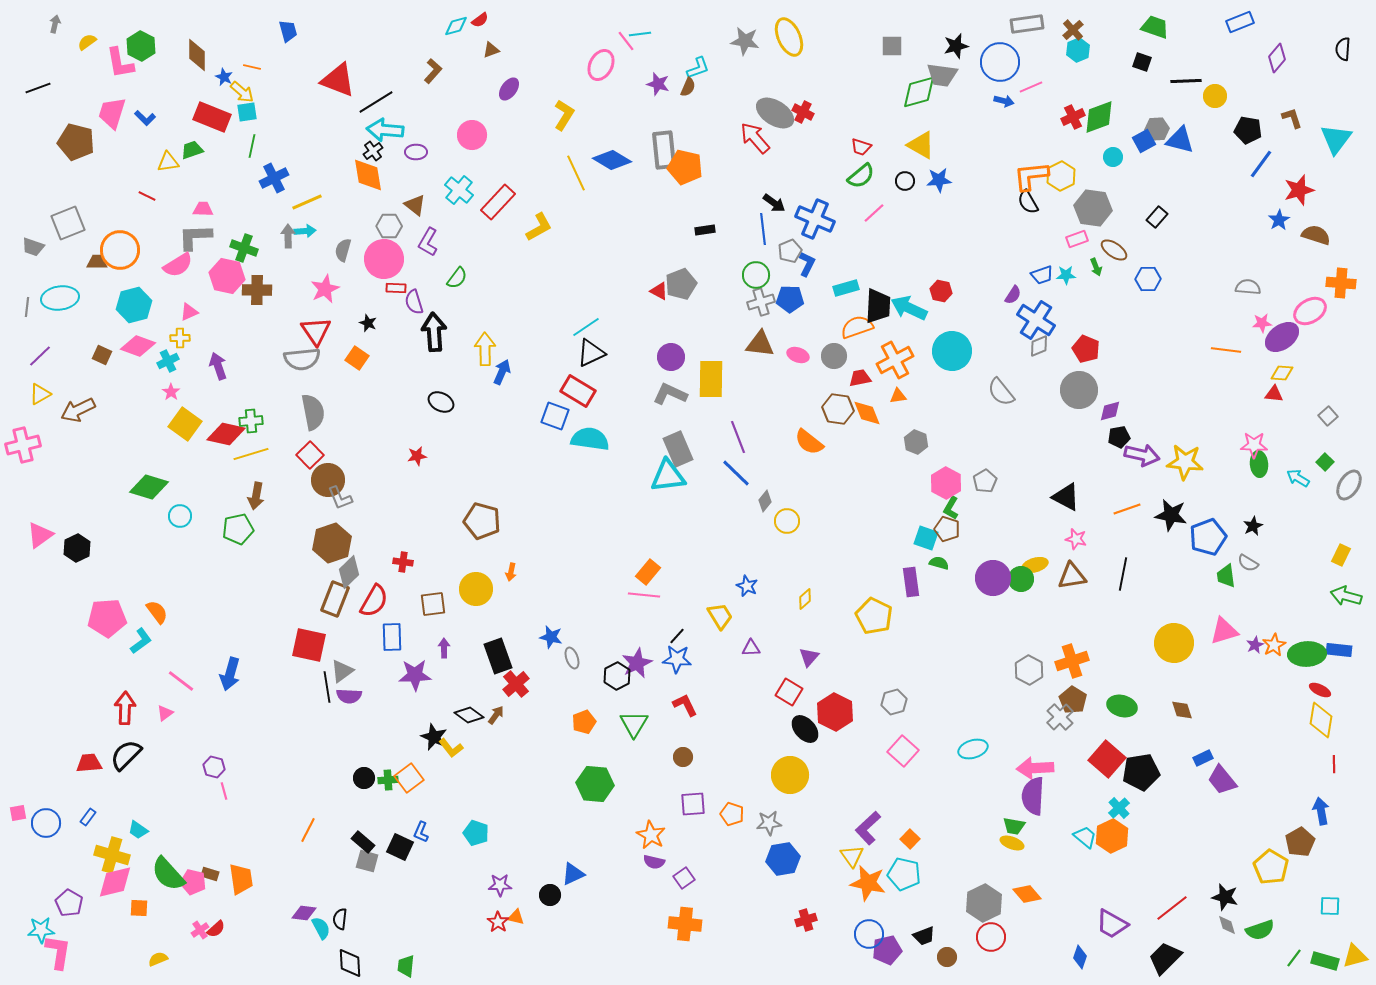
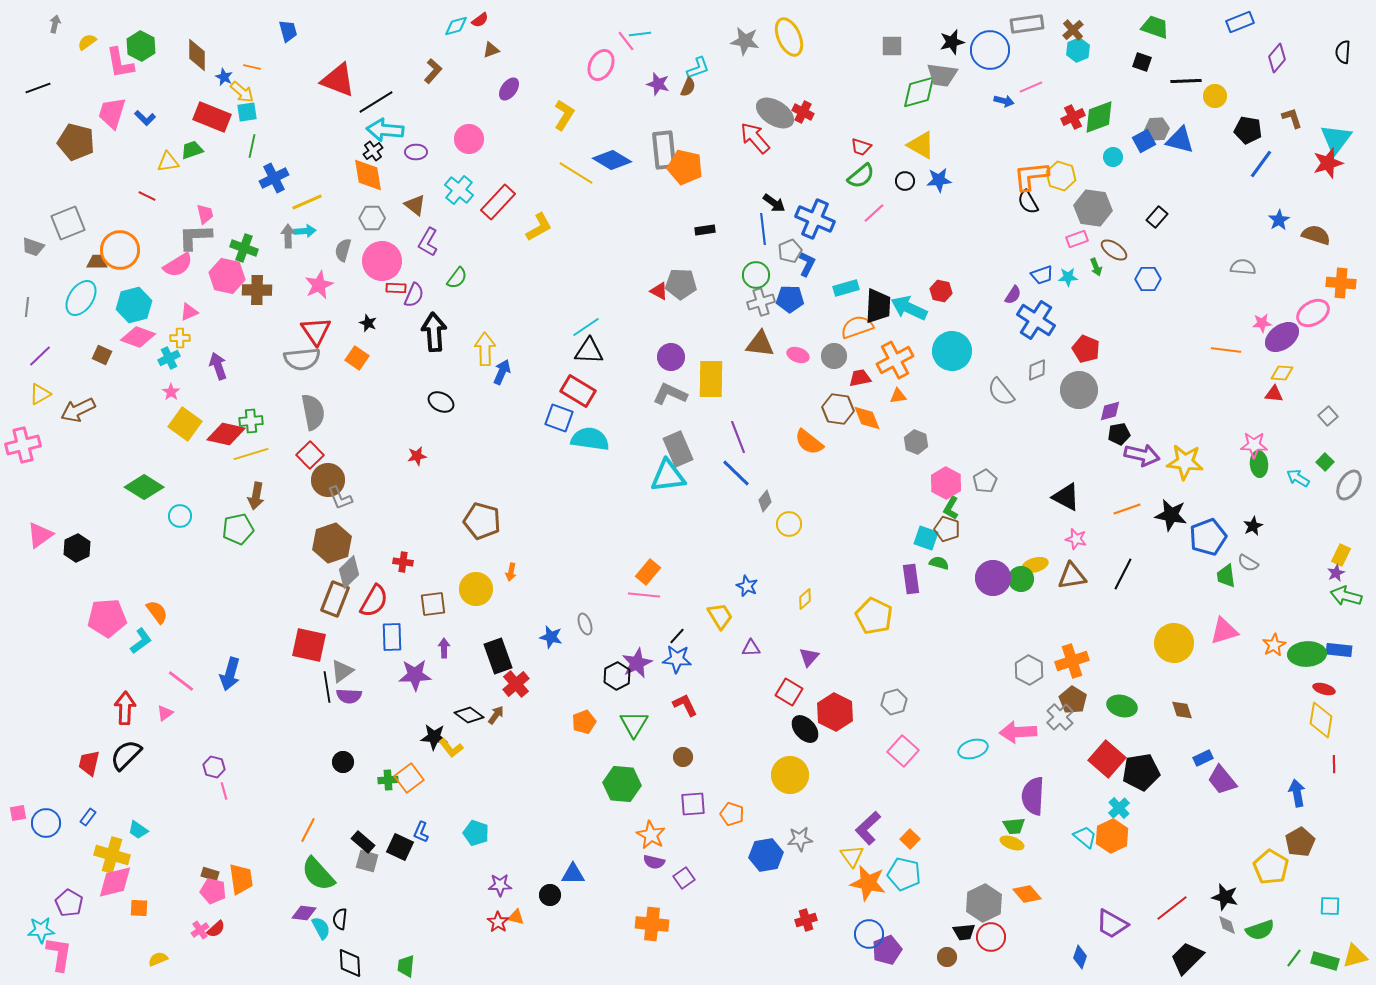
black star at (956, 46): moved 4 px left, 4 px up
black semicircle at (1343, 49): moved 3 px down
blue circle at (1000, 62): moved 10 px left, 12 px up
pink circle at (472, 135): moved 3 px left, 4 px down
yellow line at (576, 173): rotated 33 degrees counterclockwise
yellow hexagon at (1061, 176): rotated 16 degrees counterclockwise
red star at (1299, 190): moved 29 px right, 27 px up
pink trapezoid at (203, 209): moved 2 px right, 5 px down; rotated 75 degrees clockwise
gray hexagon at (389, 226): moved 17 px left, 8 px up
pink circle at (384, 259): moved 2 px left, 2 px down
cyan star at (1066, 275): moved 2 px right, 2 px down
gray pentagon at (681, 284): rotated 24 degrees clockwise
gray semicircle at (1248, 287): moved 5 px left, 20 px up
pink star at (325, 289): moved 6 px left, 4 px up
cyan ellipse at (60, 298): moved 21 px right; rotated 48 degrees counterclockwise
purple semicircle at (414, 302): moved 7 px up; rotated 140 degrees counterclockwise
pink ellipse at (1310, 311): moved 3 px right, 2 px down
pink diamond at (138, 346): moved 9 px up
gray diamond at (1039, 346): moved 2 px left, 24 px down
black triangle at (591, 353): moved 2 px left, 2 px up; rotated 28 degrees clockwise
cyan cross at (168, 361): moved 1 px right, 3 px up
orange diamond at (867, 413): moved 5 px down
blue square at (555, 416): moved 4 px right, 2 px down
black pentagon at (1119, 437): moved 3 px up
green diamond at (149, 487): moved 5 px left; rotated 15 degrees clockwise
yellow circle at (787, 521): moved 2 px right, 3 px down
black line at (1123, 574): rotated 16 degrees clockwise
purple rectangle at (911, 582): moved 3 px up
purple star at (1255, 645): moved 81 px right, 72 px up
gray ellipse at (572, 658): moved 13 px right, 34 px up
red ellipse at (1320, 690): moved 4 px right, 1 px up; rotated 10 degrees counterclockwise
black star at (434, 737): rotated 20 degrees counterclockwise
red trapezoid at (89, 763): rotated 72 degrees counterclockwise
pink arrow at (1035, 768): moved 17 px left, 36 px up
black circle at (364, 778): moved 21 px left, 16 px up
green hexagon at (595, 784): moved 27 px right
blue arrow at (1321, 811): moved 24 px left, 18 px up
gray star at (769, 823): moved 31 px right, 16 px down
green trapezoid at (1014, 826): rotated 15 degrees counterclockwise
blue hexagon at (783, 859): moved 17 px left, 4 px up
green semicircle at (168, 874): moved 150 px right
blue triangle at (573, 874): rotated 25 degrees clockwise
pink pentagon at (193, 882): moved 20 px right, 9 px down
orange cross at (685, 924): moved 33 px left
black trapezoid at (924, 936): moved 40 px right, 4 px up; rotated 15 degrees clockwise
purple pentagon at (887, 950): rotated 8 degrees counterclockwise
pink L-shape at (58, 952): moved 1 px right, 2 px down
black trapezoid at (1165, 958): moved 22 px right
